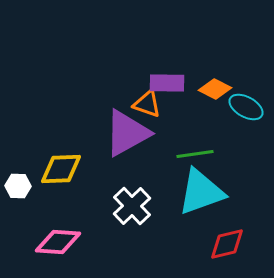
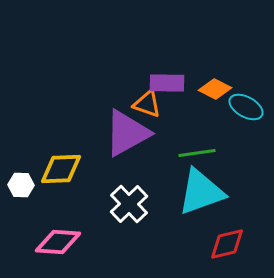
green line: moved 2 px right, 1 px up
white hexagon: moved 3 px right, 1 px up
white cross: moved 3 px left, 2 px up
